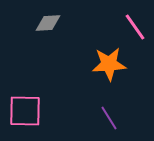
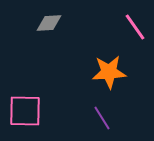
gray diamond: moved 1 px right
orange star: moved 8 px down
purple line: moved 7 px left
